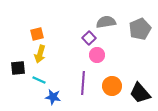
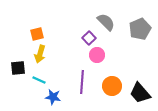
gray semicircle: rotated 54 degrees clockwise
purple line: moved 1 px left, 1 px up
